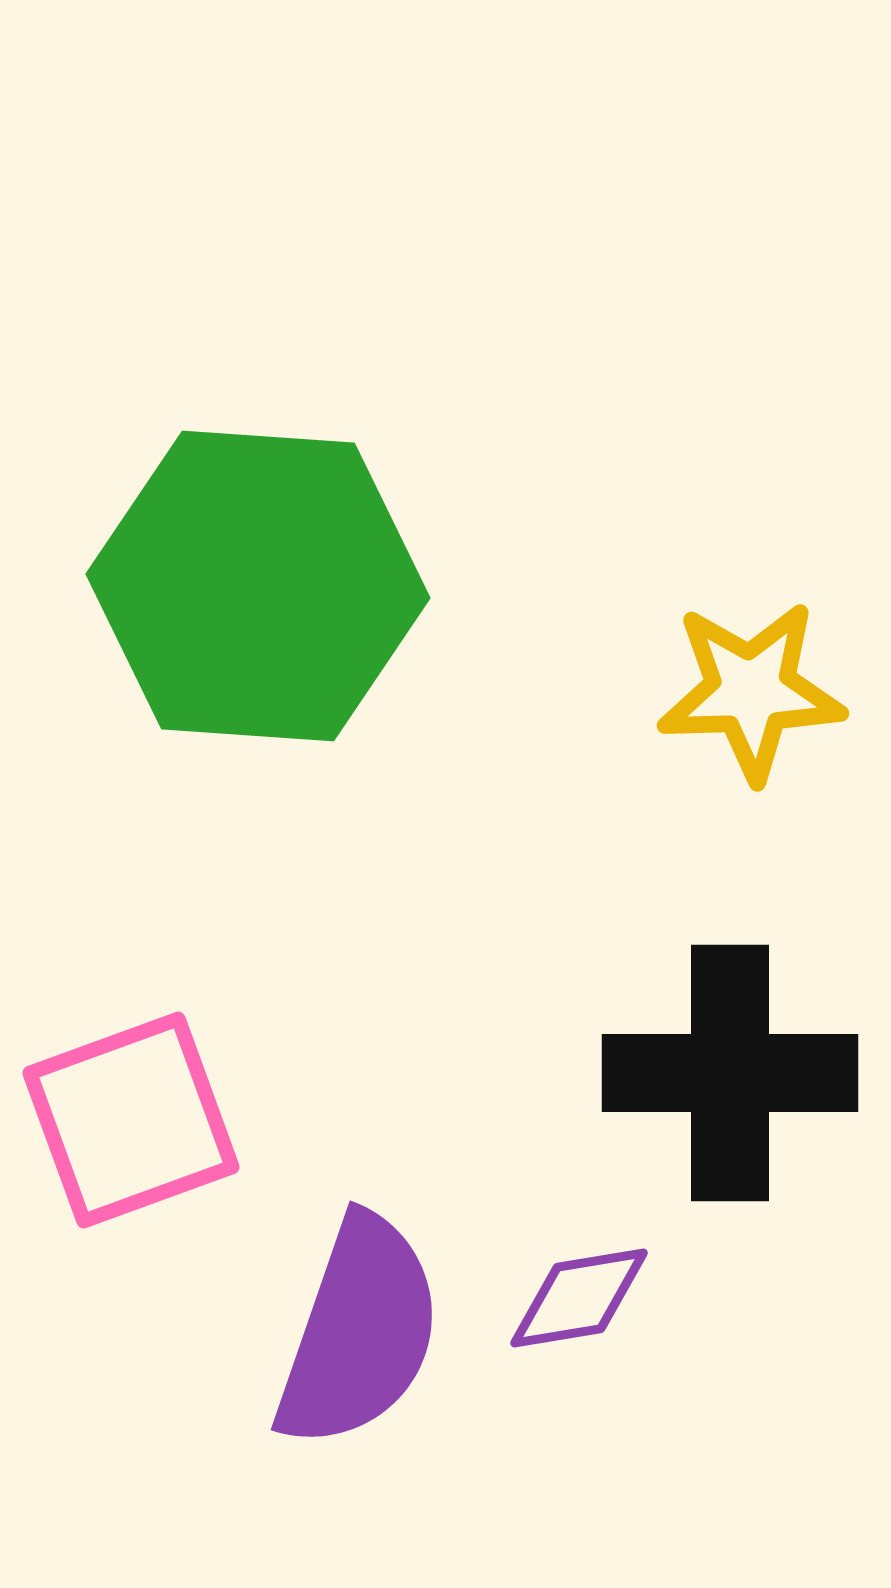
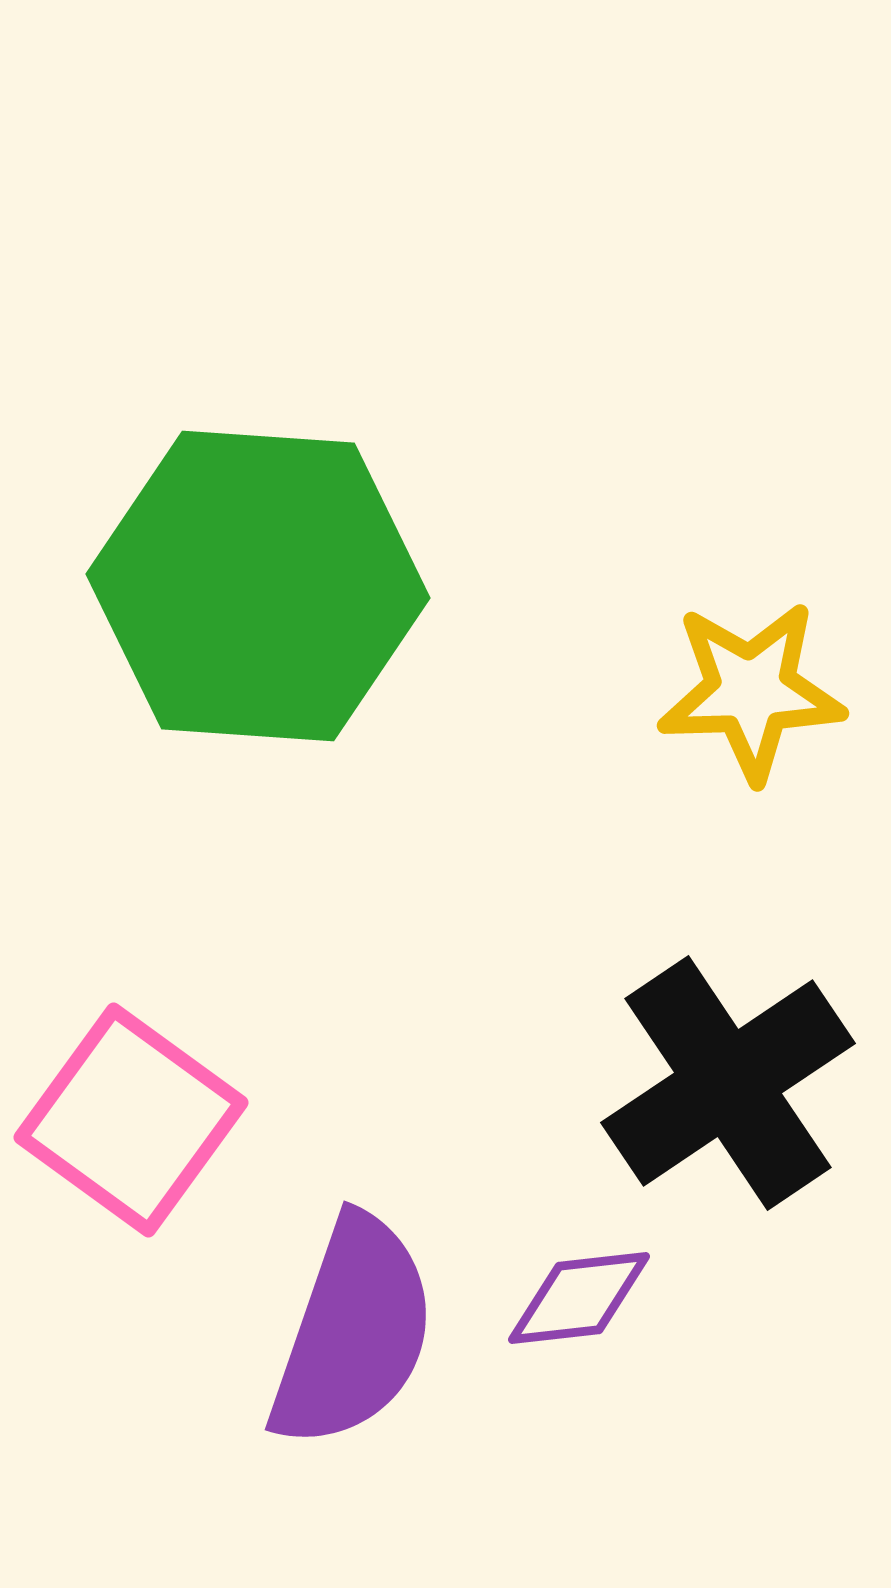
black cross: moved 2 px left, 10 px down; rotated 34 degrees counterclockwise
pink square: rotated 34 degrees counterclockwise
purple diamond: rotated 3 degrees clockwise
purple semicircle: moved 6 px left
